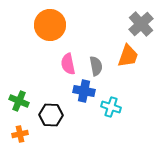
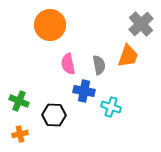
gray semicircle: moved 3 px right, 1 px up
black hexagon: moved 3 px right
